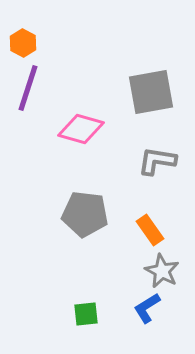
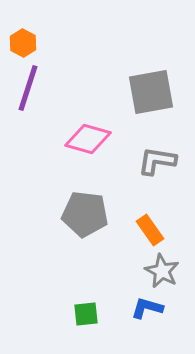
pink diamond: moved 7 px right, 10 px down
blue L-shape: rotated 48 degrees clockwise
